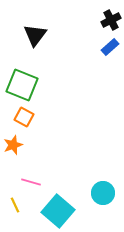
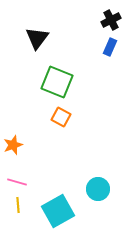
black triangle: moved 2 px right, 3 px down
blue rectangle: rotated 24 degrees counterclockwise
green square: moved 35 px right, 3 px up
orange square: moved 37 px right
pink line: moved 14 px left
cyan circle: moved 5 px left, 4 px up
yellow line: moved 3 px right; rotated 21 degrees clockwise
cyan square: rotated 20 degrees clockwise
